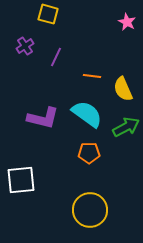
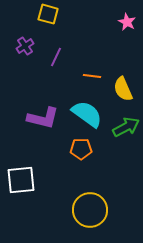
orange pentagon: moved 8 px left, 4 px up
